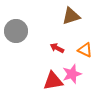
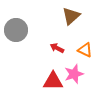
brown triangle: rotated 24 degrees counterclockwise
gray circle: moved 1 px up
pink star: moved 2 px right
red triangle: rotated 10 degrees clockwise
